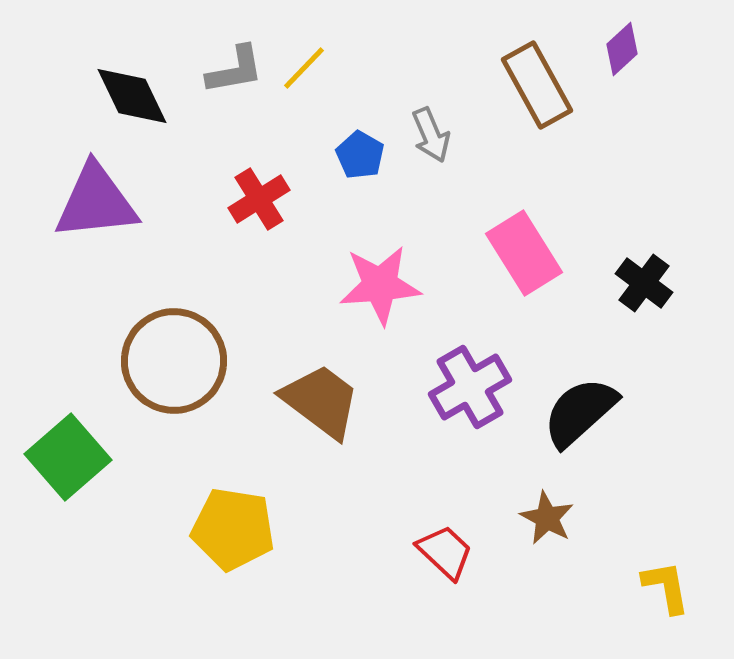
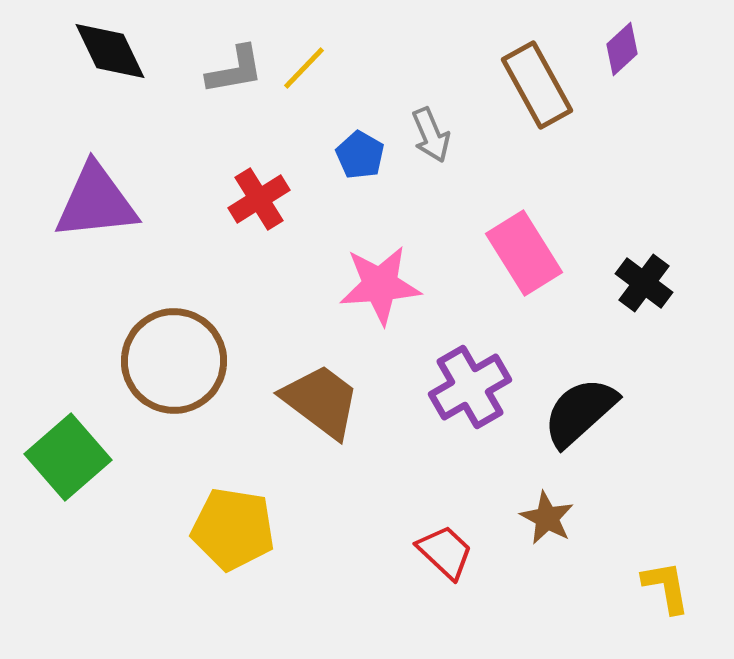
black diamond: moved 22 px left, 45 px up
